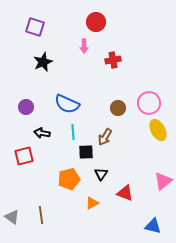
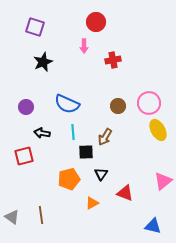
brown circle: moved 2 px up
